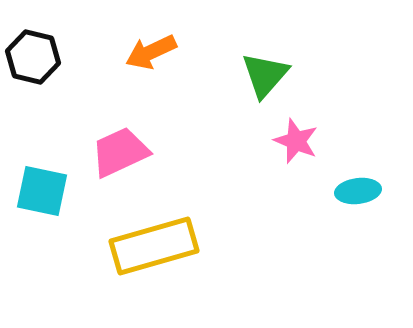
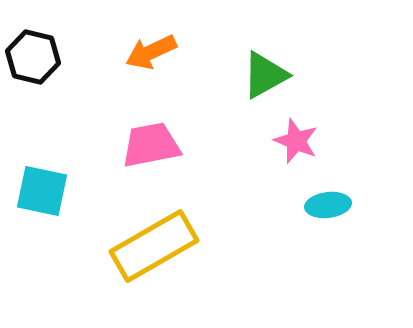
green triangle: rotated 20 degrees clockwise
pink trapezoid: moved 31 px right, 7 px up; rotated 14 degrees clockwise
cyan ellipse: moved 30 px left, 14 px down
yellow rectangle: rotated 14 degrees counterclockwise
